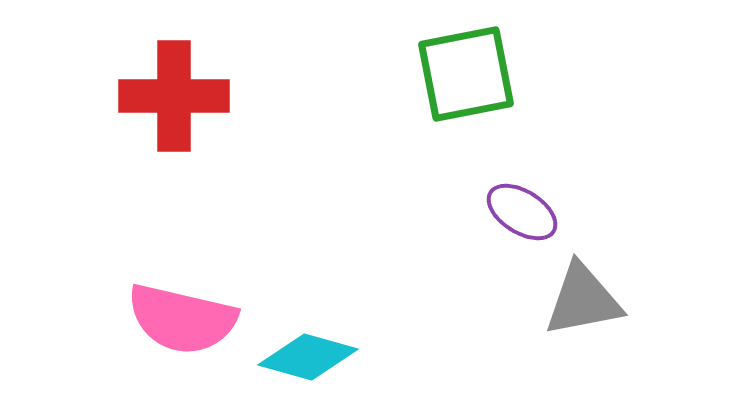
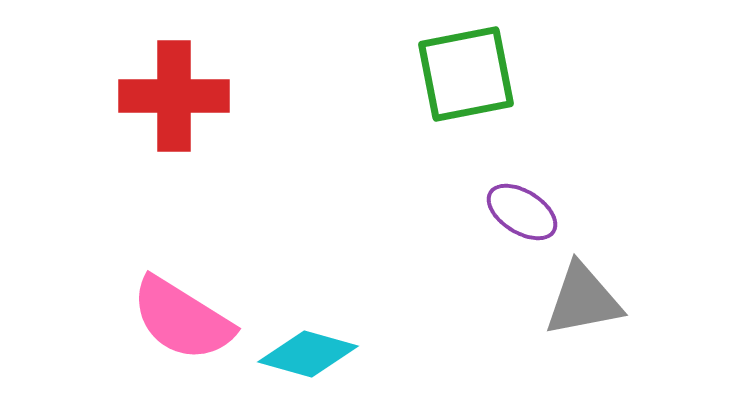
pink semicircle: rotated 19 degrees clockwise
cyan diamond: moved 3 px up
